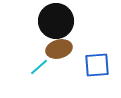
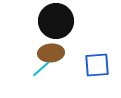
brown ellipse: moved 8 px left, 4 px down; rotated 10 degrees clockwise
cyan line: moved 2 px right, 2 px down
